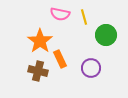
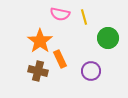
green circle: moved 2 px right, 3 px down
purple circle: moved 3 px down
